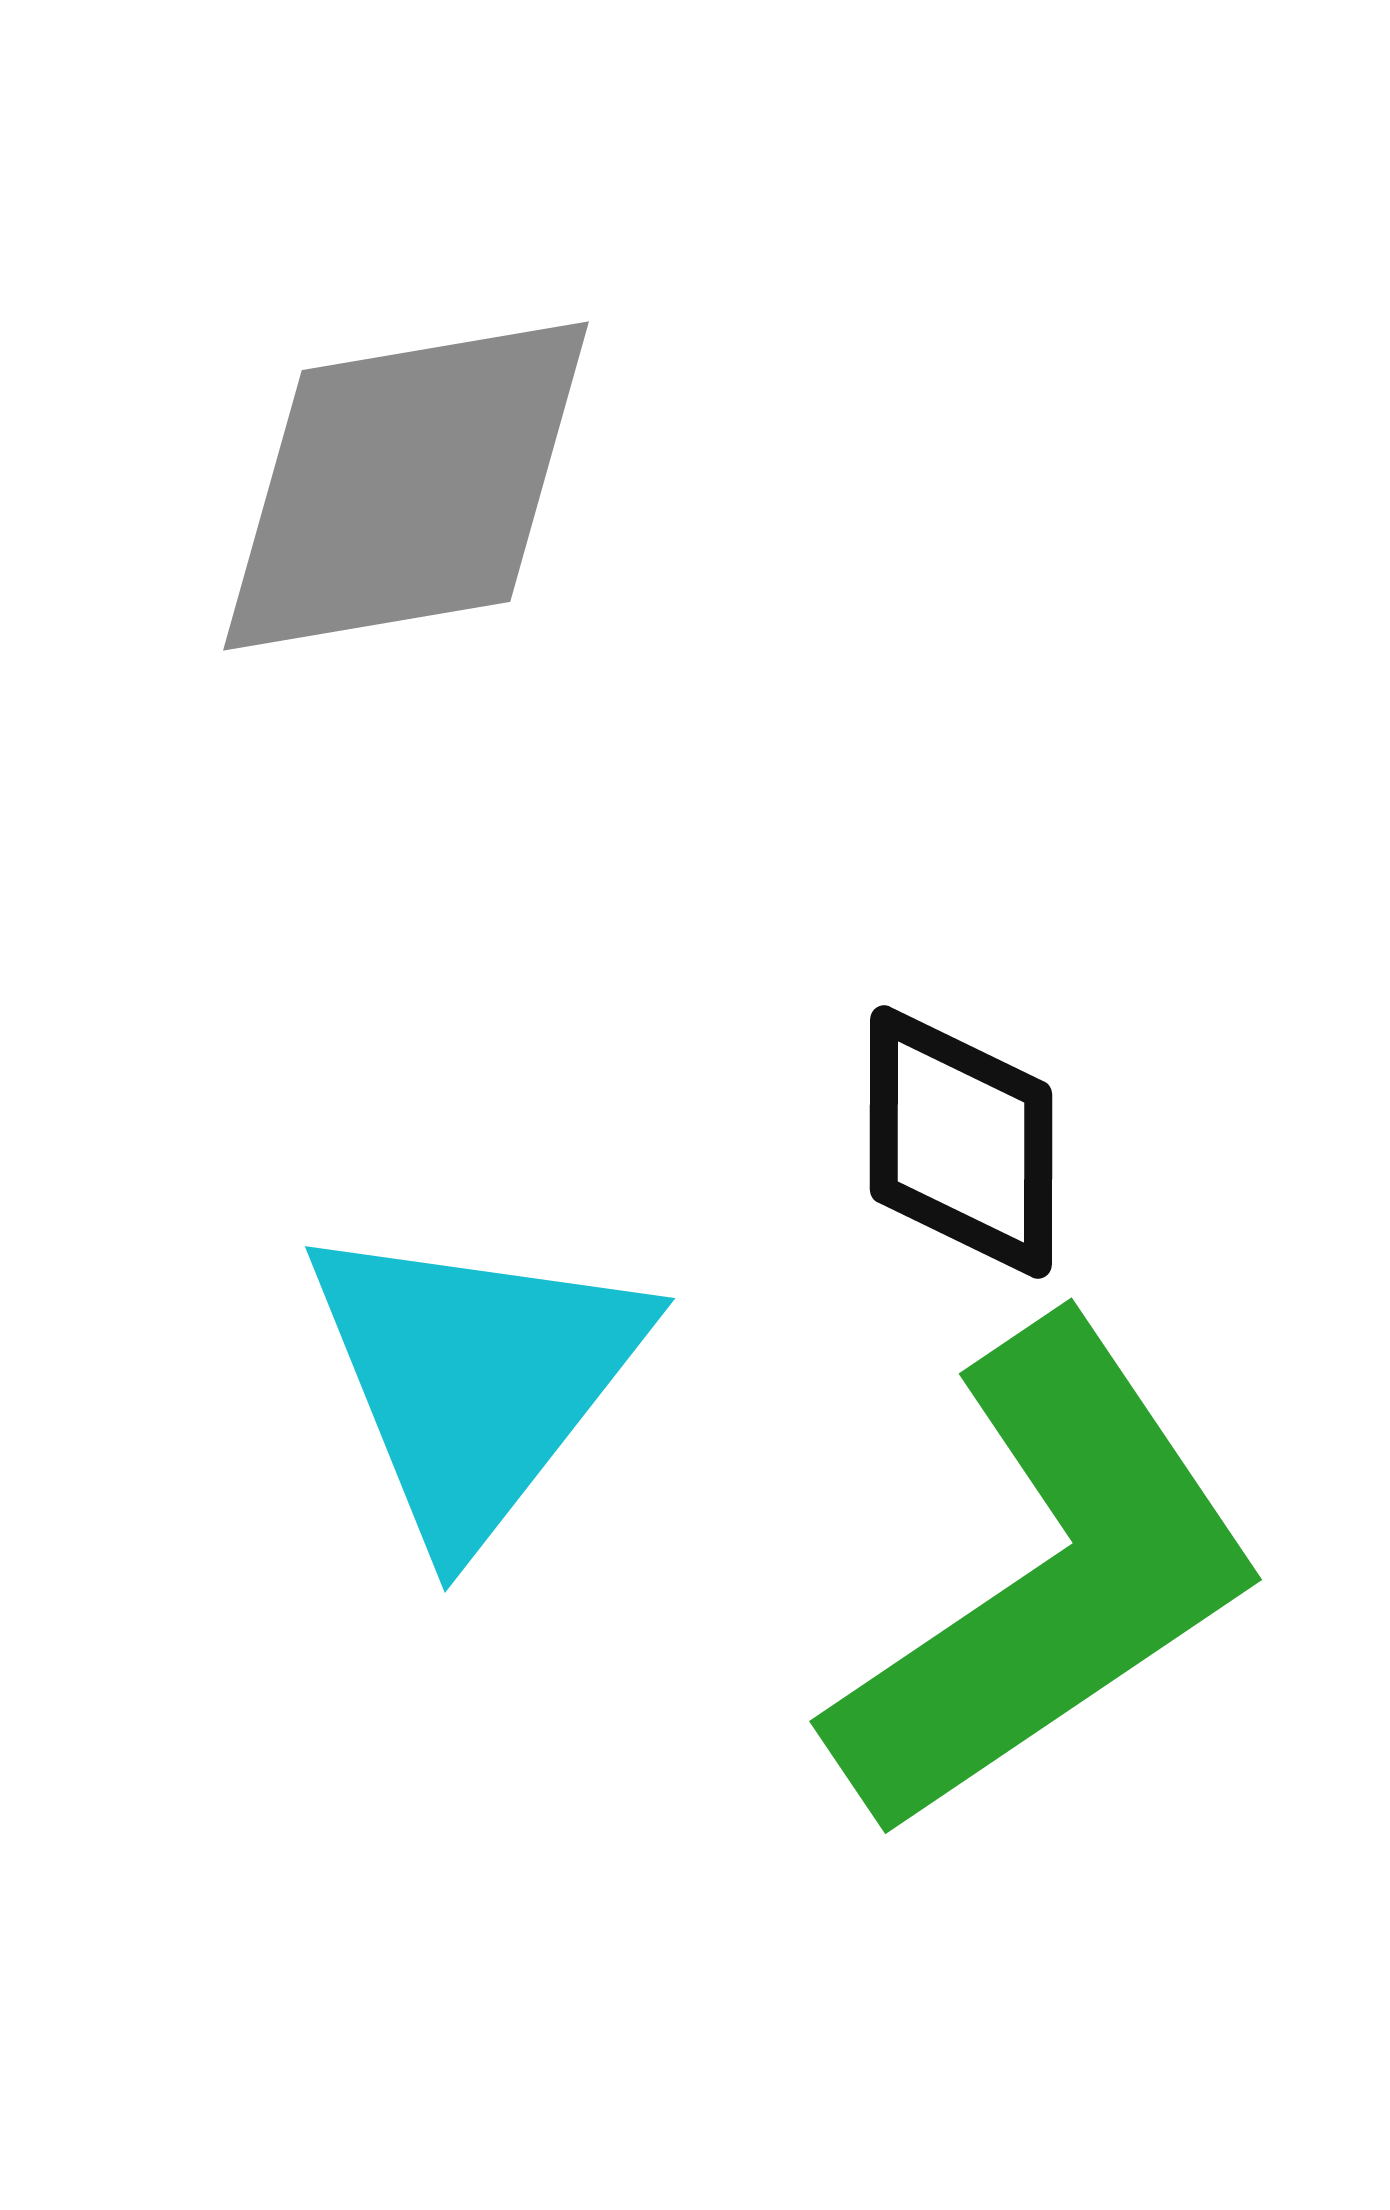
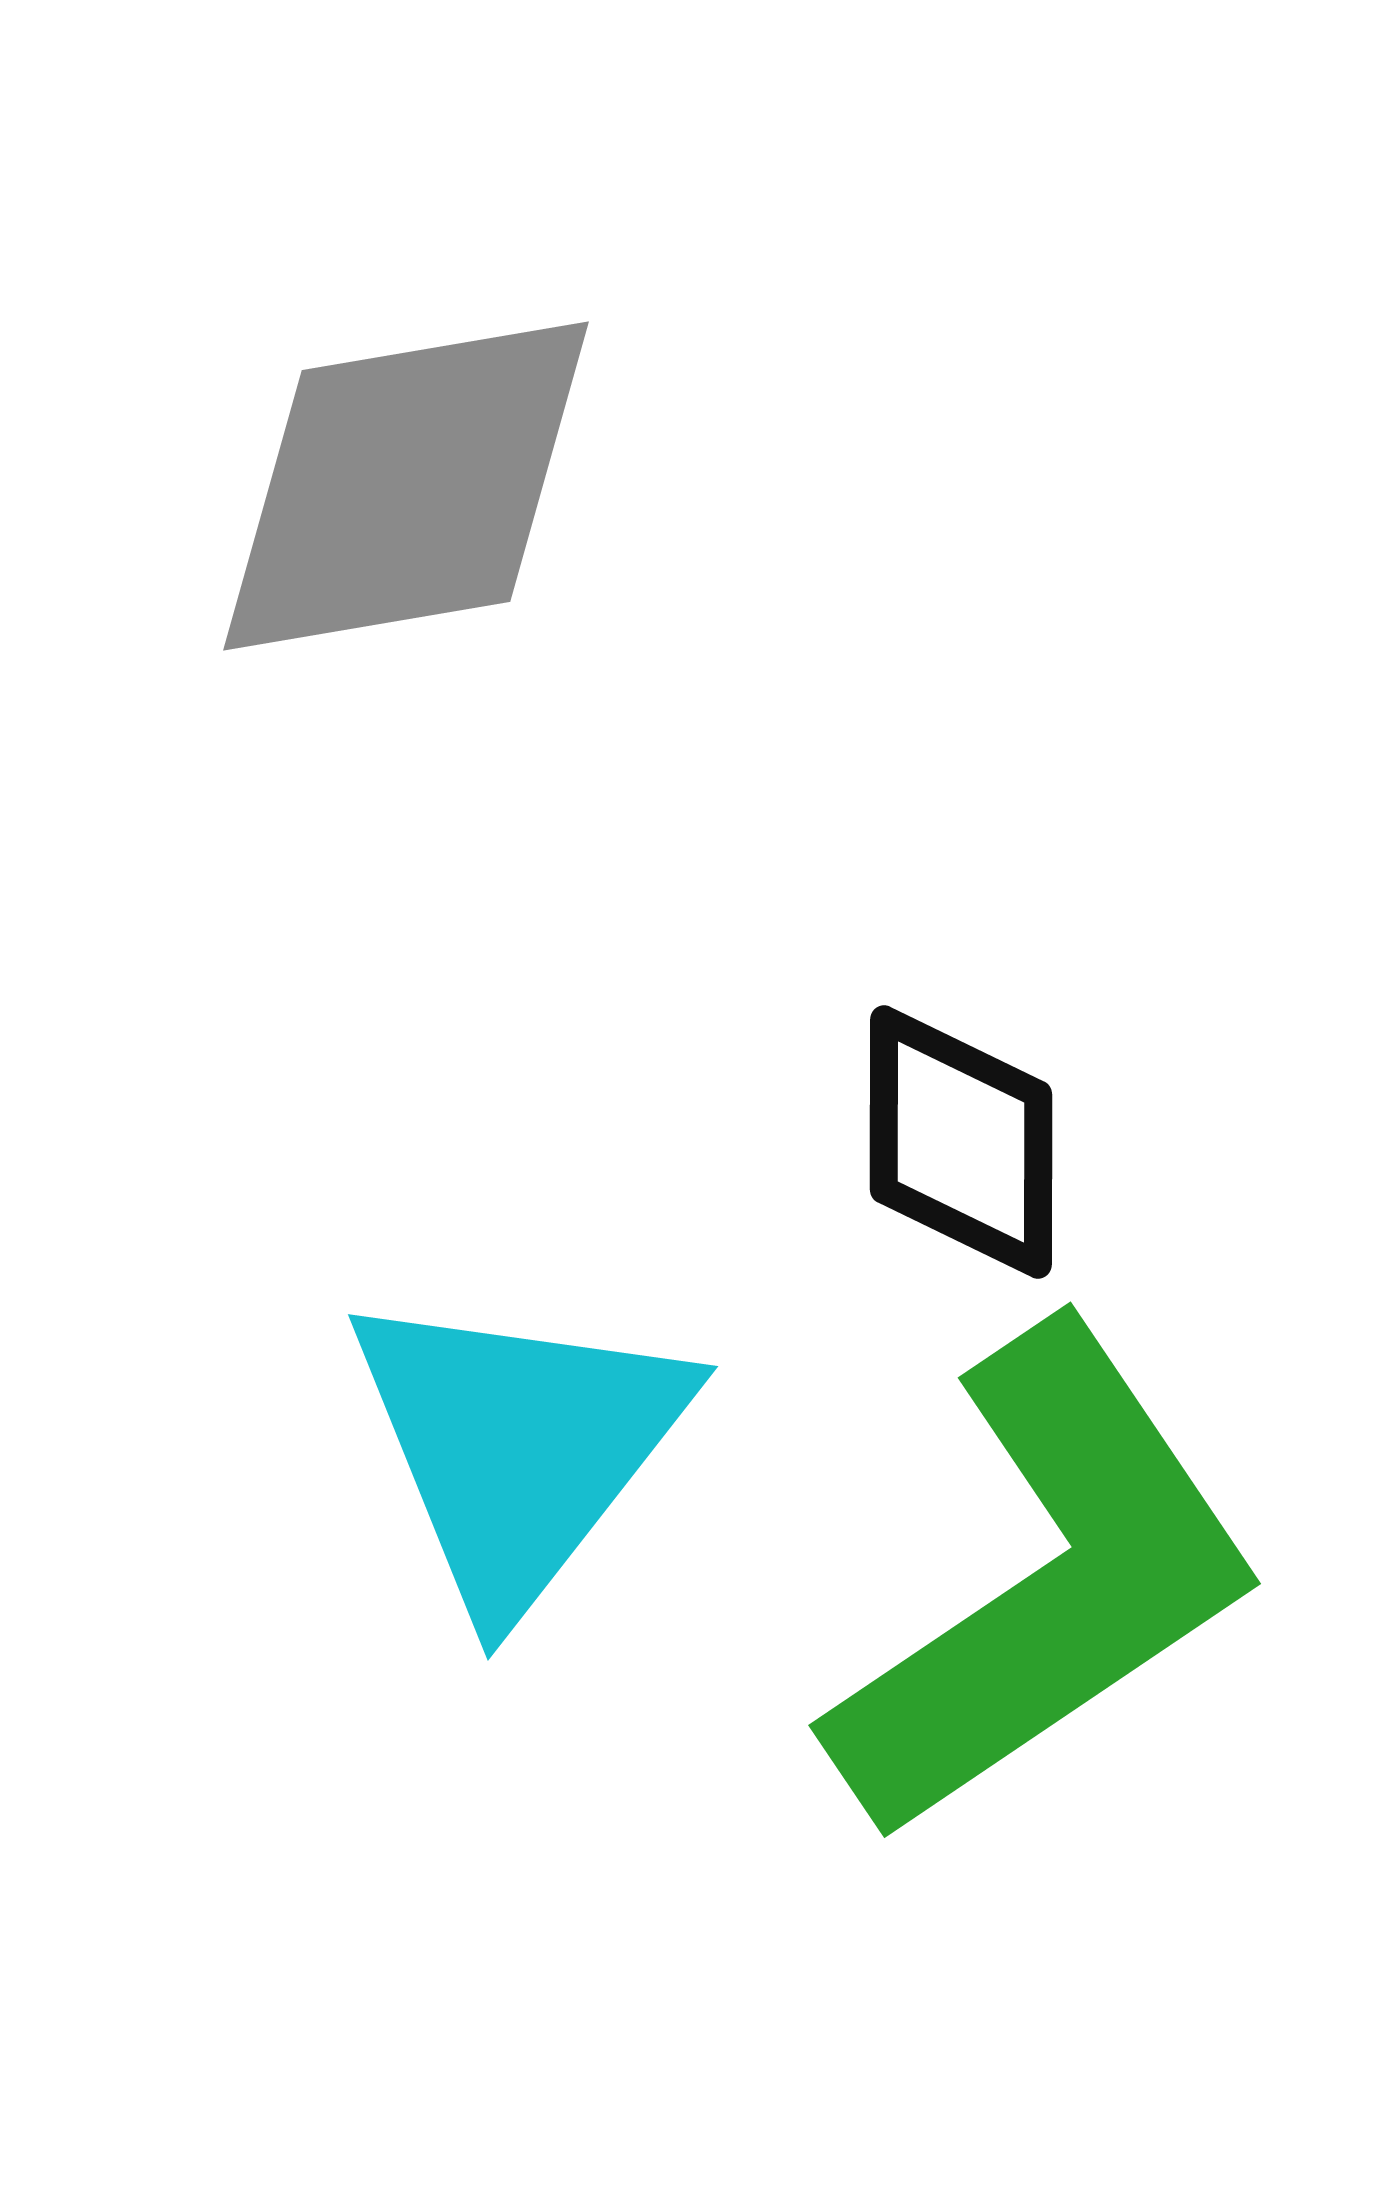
cyan triangle: moved 43 px right, 68 px down
green L-shape: moved 1 px left, 4 px down
